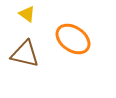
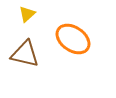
yellow triangle: rotated 42 degrees clockwise
